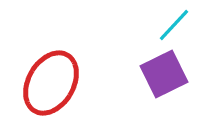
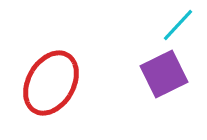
cyan line: moved 4 px right
